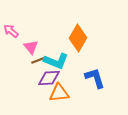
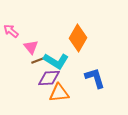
cyan L-shape: rotated 10 degrees clockwise
